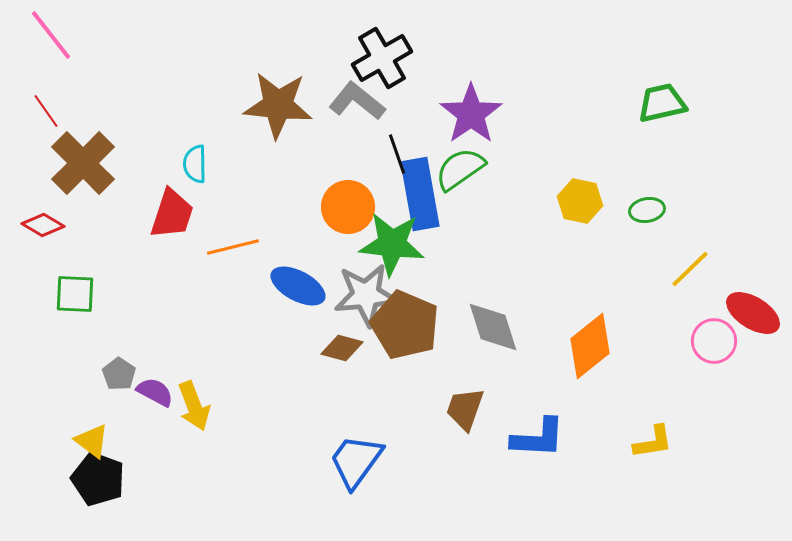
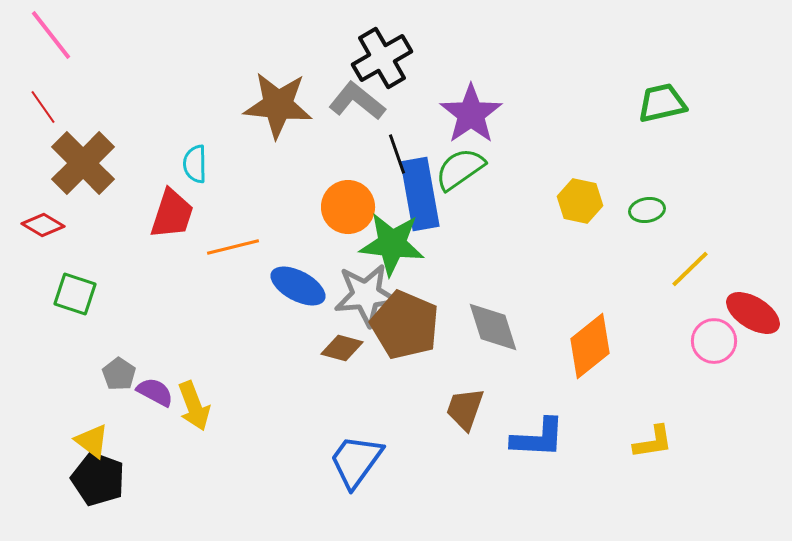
red line: moved 3 px left, 4 px up
green square: rotated 15 degrees clockwise
